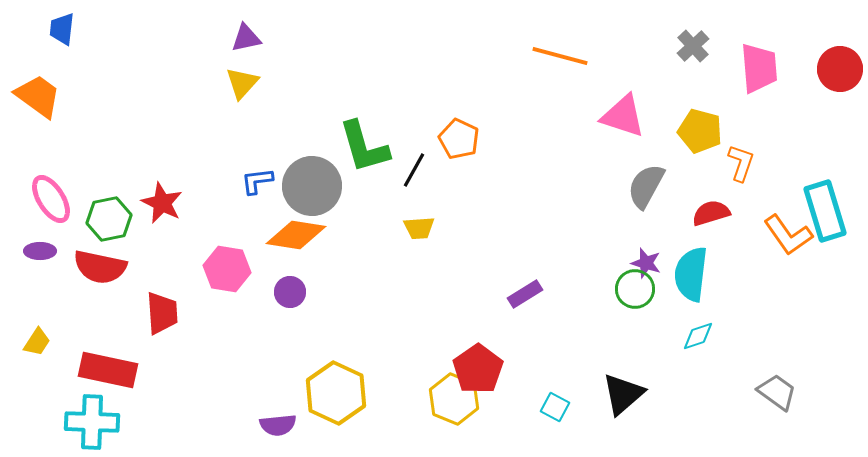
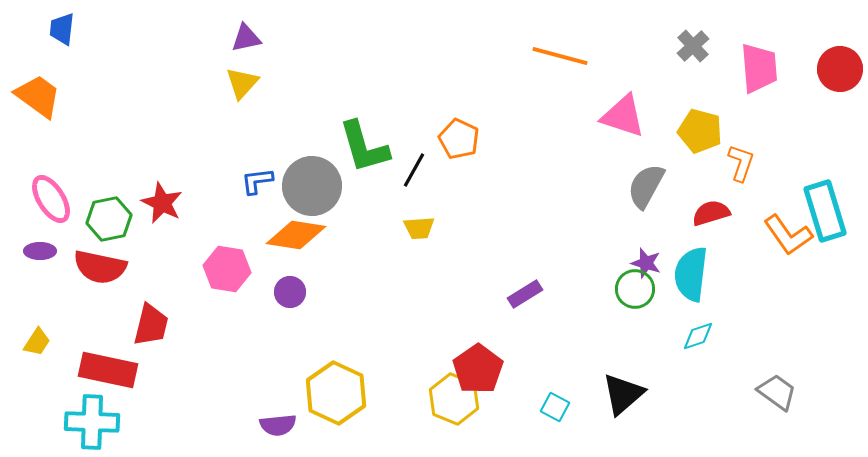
red trapezoid at (162, 313): moved 11 px left, 12 px down; rotated 18 degrees clockwise
